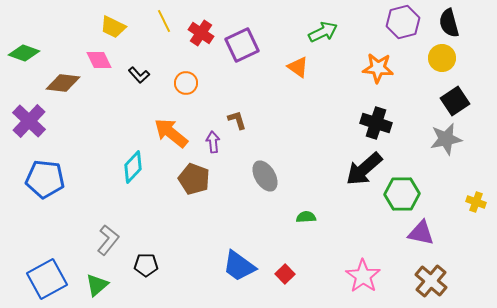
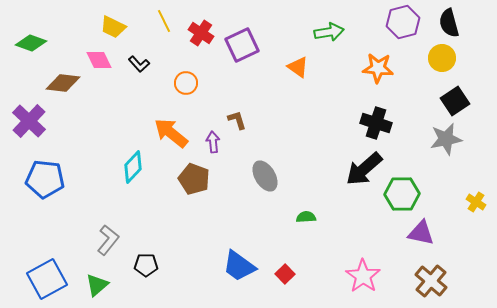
green arrow: moved 6 px right; rotated 16 degrees clockwise
green diamond: moved 7 px right, 10 px up
black L-shape: moved 11 px up
yellow cross: rotated 12 degrees clockwise
